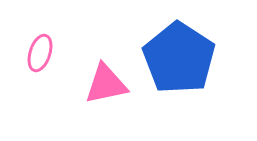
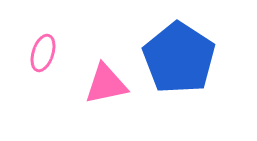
pink ellipse: moved 3 px right
